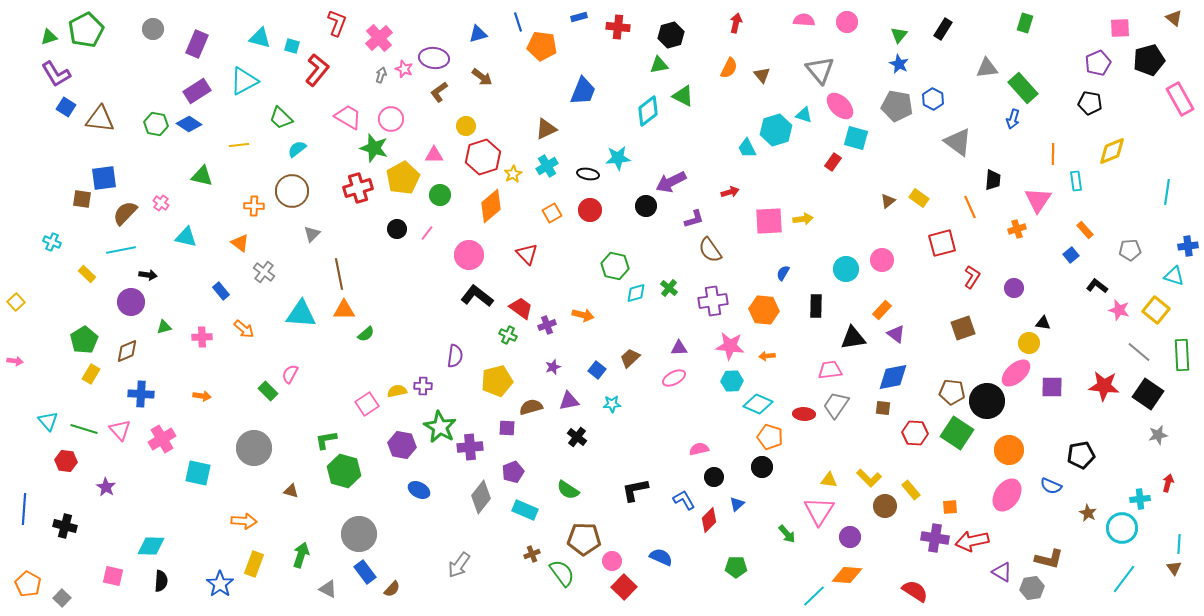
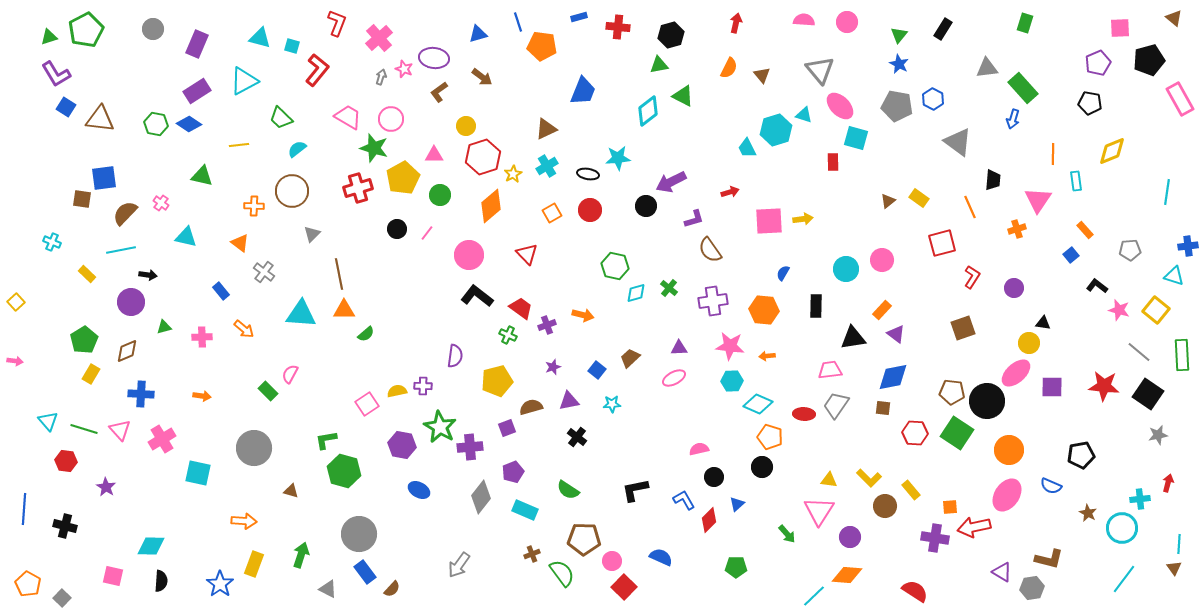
gray arrow at (381, 75): moved 2 px down
red rectangle at (833, 162): rotated 36 degrees counterclockwise
purple square at (507, 428): rotated 24 degrees counterclockwise
red arrow at (972, 541): moved 2 px right, 14 px up
